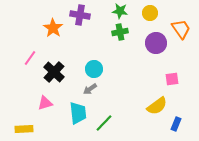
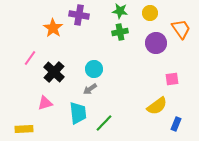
purple cross: moved 1 px left
